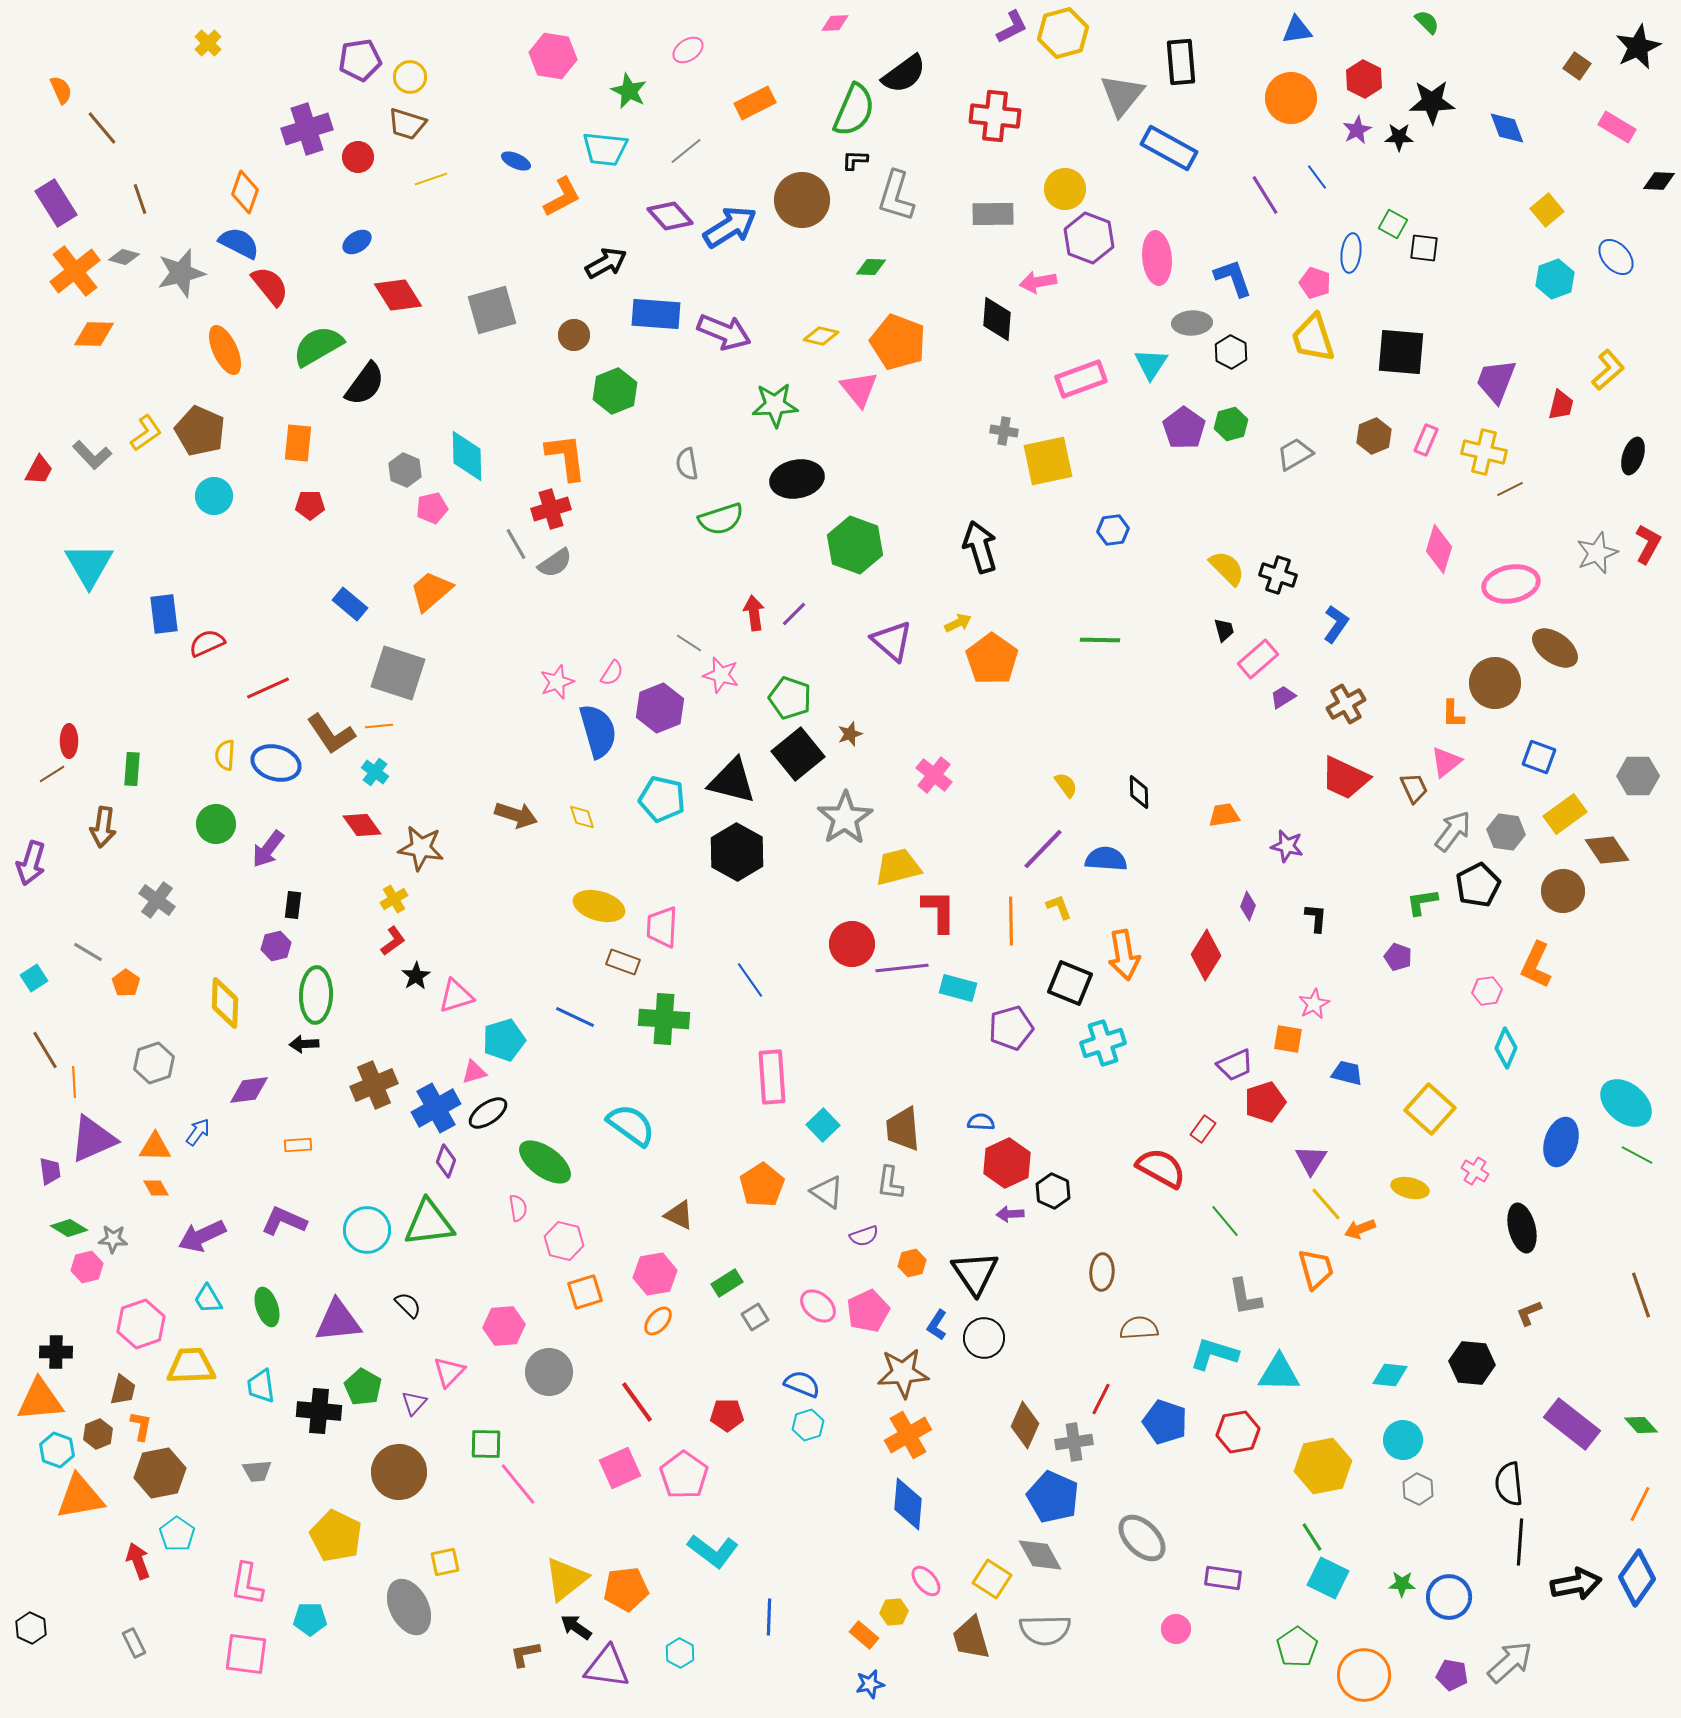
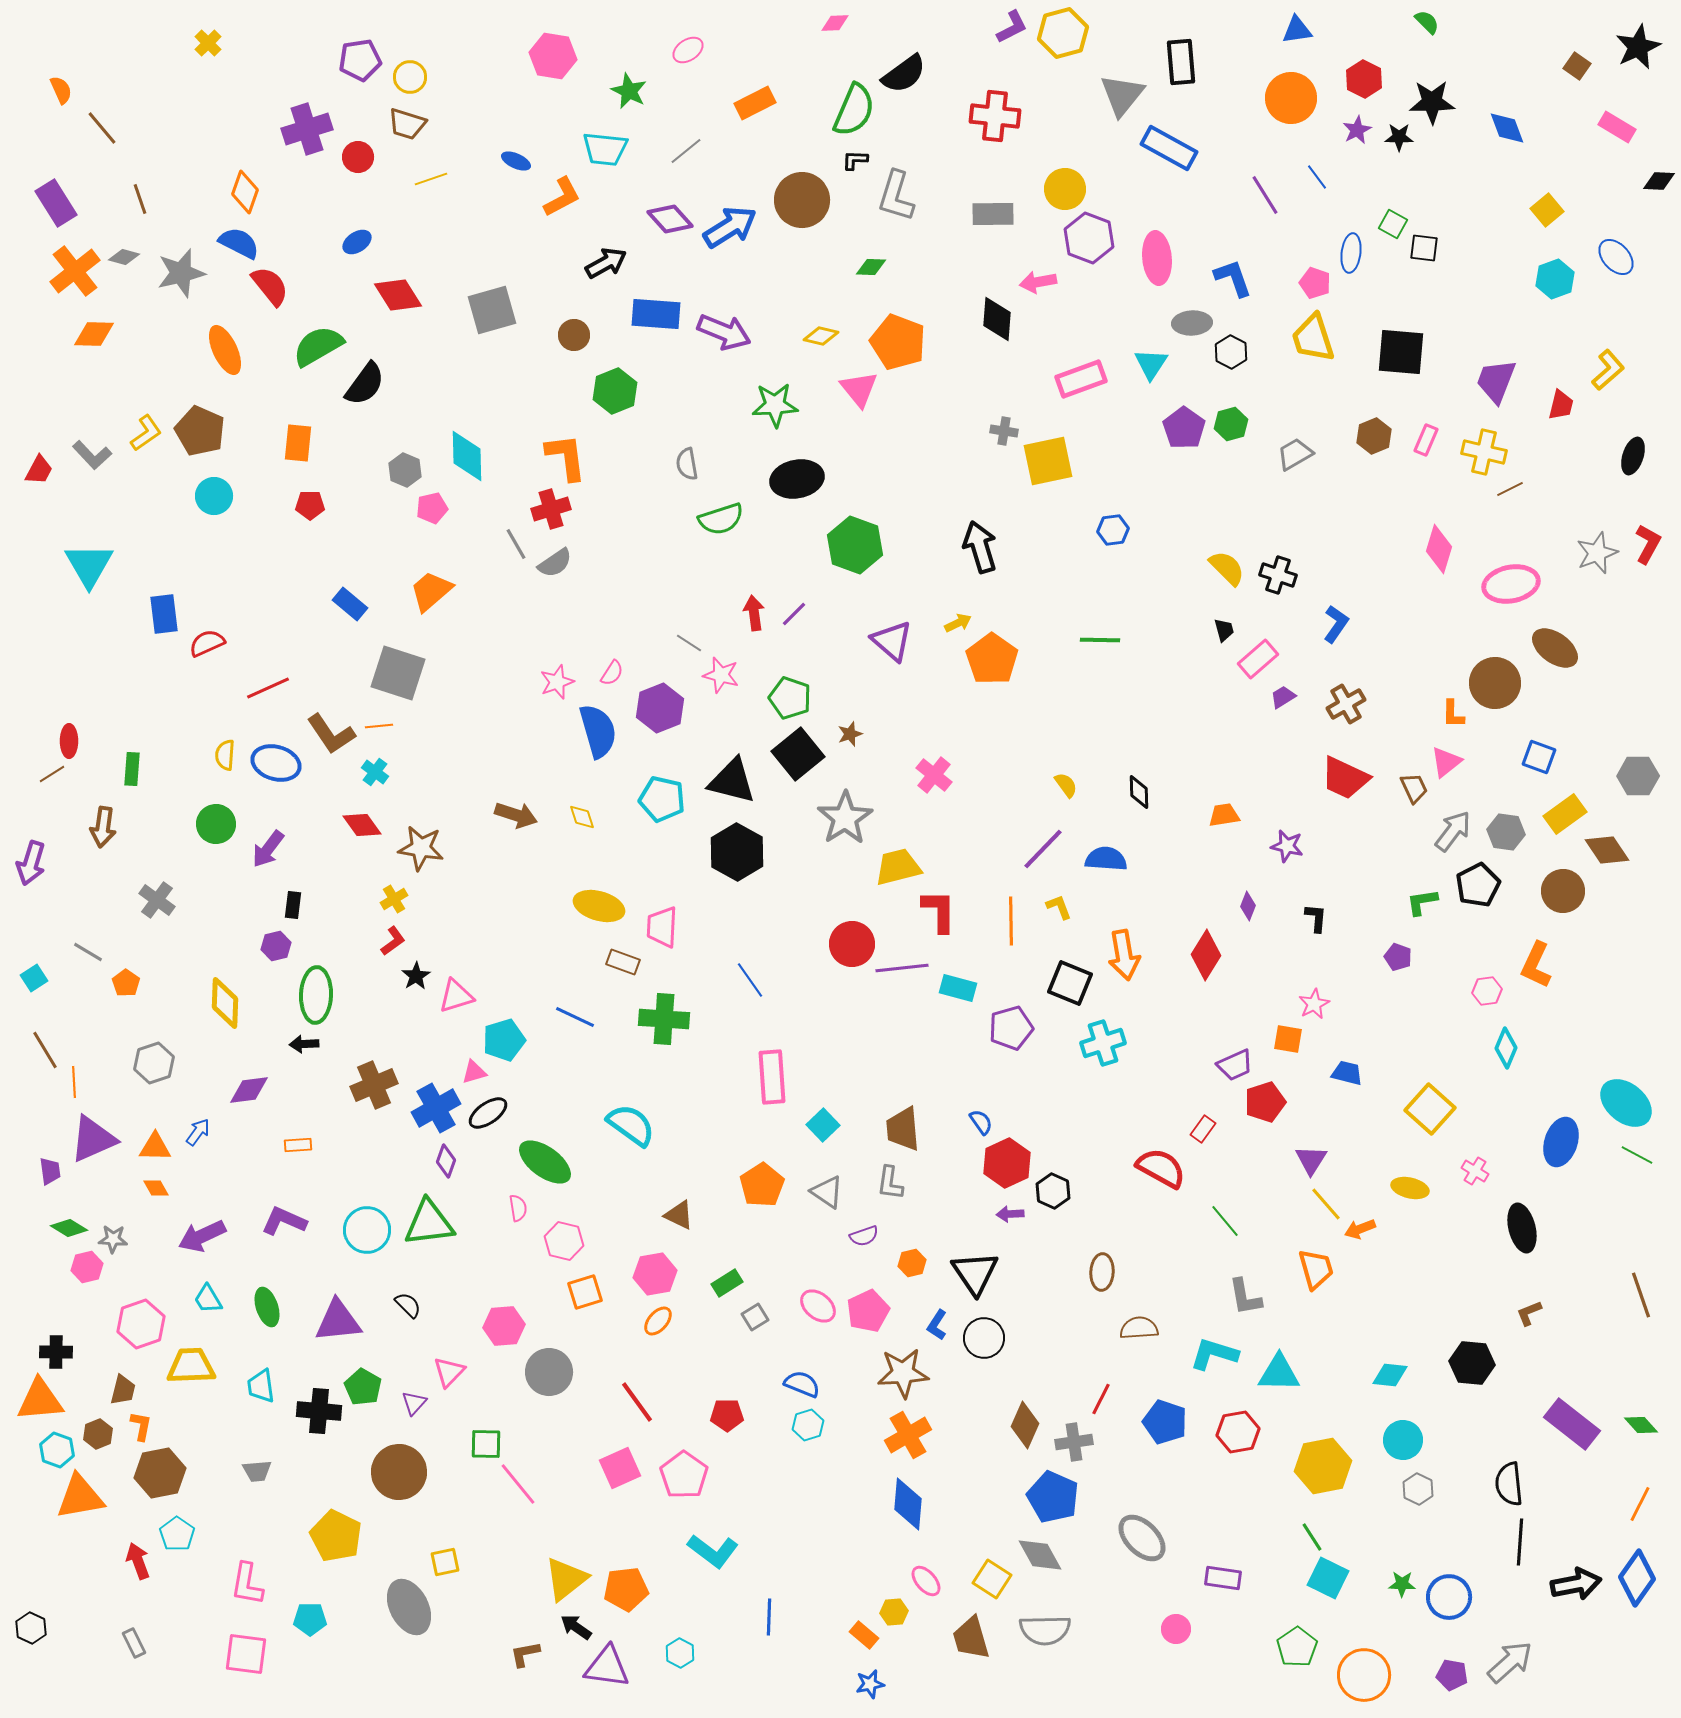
purple diamond at (670, 216): moved 3 px down
blue semicircle at (981, 1122): rotated 52 degrees clockwise
